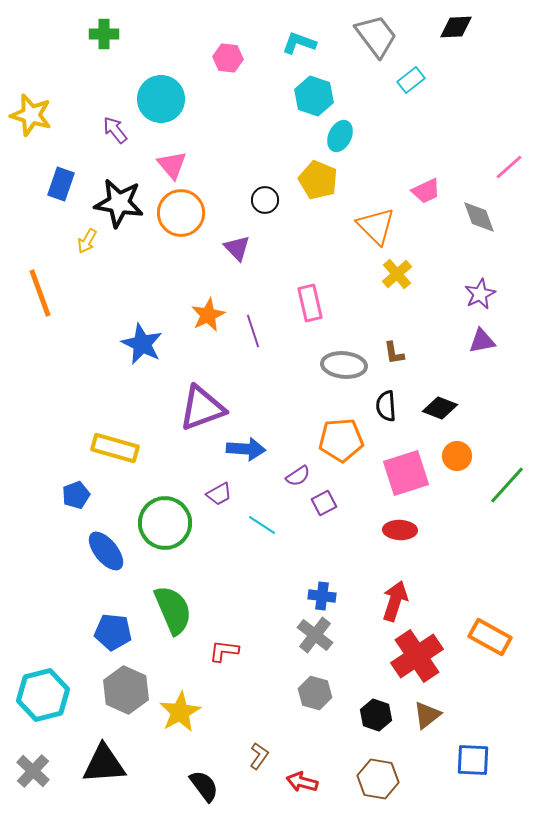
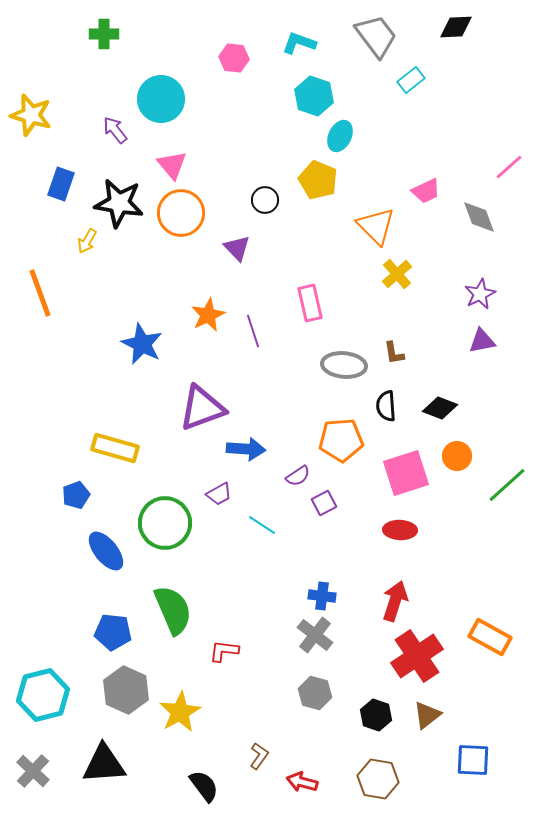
pink hexagon at (228, 58): moved 6 px right
green line at (507, 485): rotated 6 degrees clockwise
